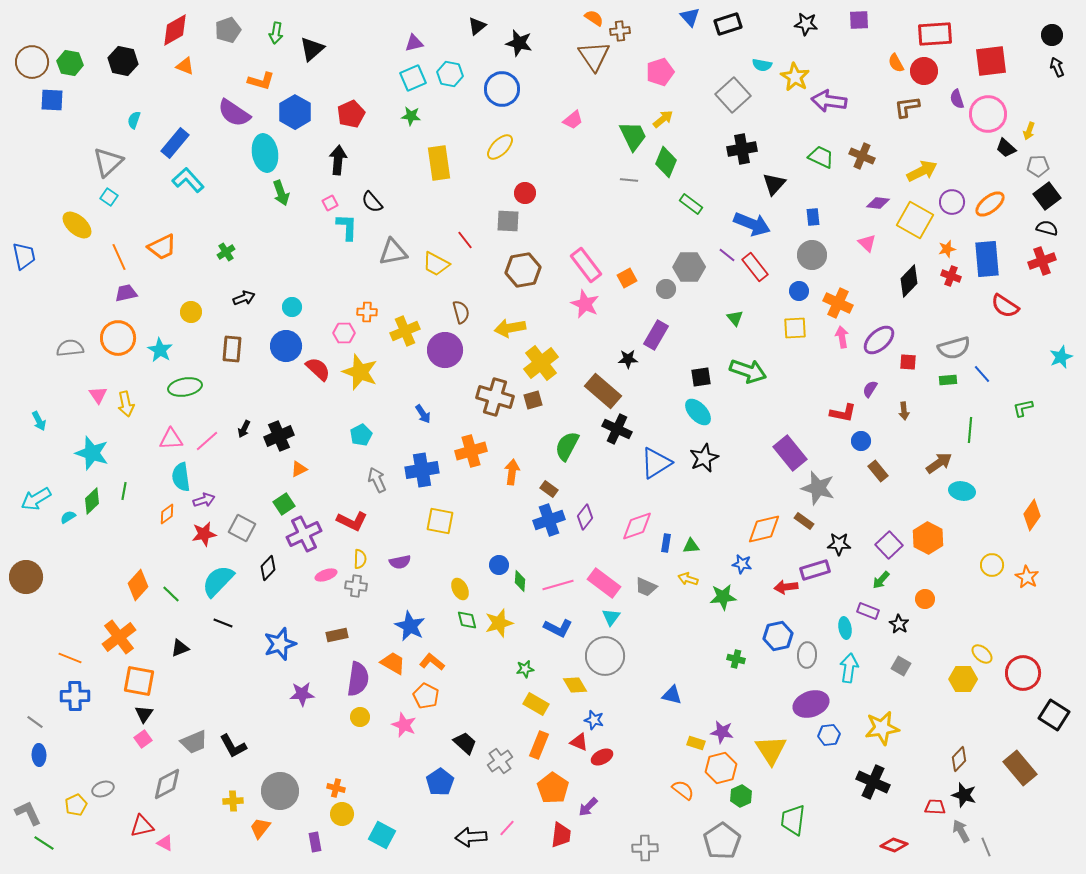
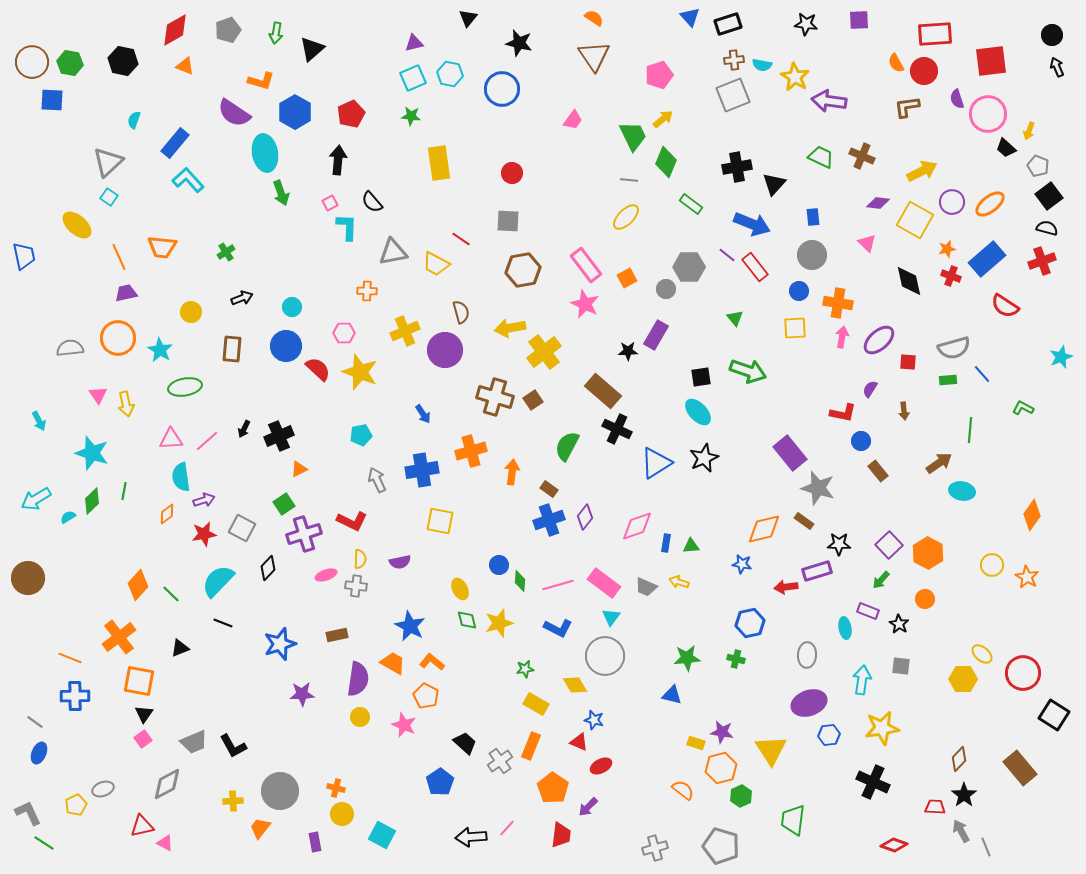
black triangle at (477, 26): moved 9 px left, 8 px up; rotated 12 degrees counterclockwise
brown cross at (620, 31): moved 114 px right, 29 px down
pink pentagon at (660, 72): moved 1 px left, 3 px down
gray square at (733, 95): rotated 20 degrees clockwise
pink trapezoid at (573, 120): rotated 15 degrees counterclockwise
yellow ellipse at (500, 147): moved 126 px right, 70 px down
black cross at (742, 149): moved 5 px left, 18 px down
gray pentagon at (1038, 166): rotated 25 degrees clockwise
red circle at (525, 193): moved 13 px left, 20 px up
black square at (1047, 196): moved 2 px right
red line at (465, 240): moved 4 px left, 1 px up; rotated 18 degrees counterclockwise
orange trapezoid at (162, 247): rotated 32 degrees clockwise
blue rectangle at (987, 259): rotated 54 degrees clockwise
black diamond at (909, 281): rotated 56 degrees counterclockwise
black arrow at (244, 298): moved 2 px left
orange cross at (838, 303): rotated 16 degrees counterclockwise
orange cross at (367, 312): moved 21 px up
pink arrow at (842, 337): rotated 20 degrees clockwise
black star at (628, 359): moved 8 px up
yellow cross at (541, 363): moved 3 px right, 11 px up
brown square at (533, 400): rotated 18 degrees counterclockwise
green L-shape at (1023, 408): rotated 40 degrees clockwise
cyan pentagon at (361, 435): rotated 15 degrees clockwise
purple cross at (304, 534): rotated 8 degrees clockwise
orange hexagon at (928, 538): moved 15 px down
purple rectangle at (815, 570): moved 2 px right, 1 px down
brown circle at (26, 577): moved 2 px right, 1 px down
yellow arrow at (688, 579): moved 9 px left, 3 px down
green star at (723, 597): moved 36 px left, 61 px down
blue hexagon at (778, 636): moved 28 px left, 13 px up
gray square at (901, 666): rotated 24 degrees counterclockwise
cyan arrow at (849, 668): moved 13 px right, 12 px down
purple ellipse at (811, 704): moved 2 px left, 1 px up
orange rectangle at (539, 745): moved 8 px left, 1 px down
blue ellipse at (39, 755): moved 2 px up; rotated 25 degrees clockwise
red ellipse at (602, 757): moved 1 px left, 9 px down
black star at (964, 795): rotated 20 degrees clockwise
gray pentagon at (722, 841): moved 1 px left, 5 px down; rotated 21 degrees counterclockwise
gray cross at (645, 848): moved 10 px right; rotated 15 degrees counterclockwise
